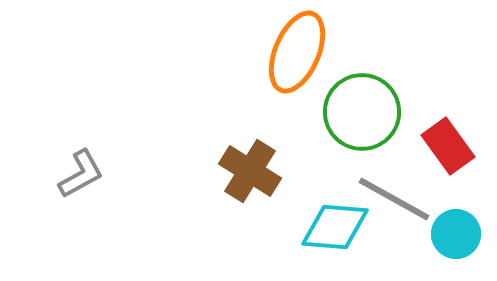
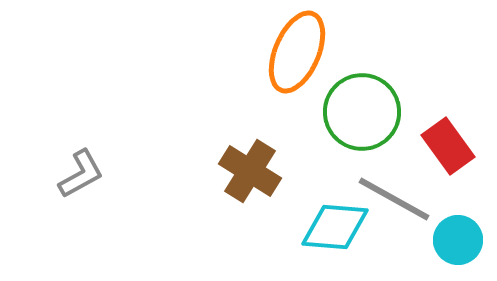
cyan circle: moved 2 px right, 6 px down
